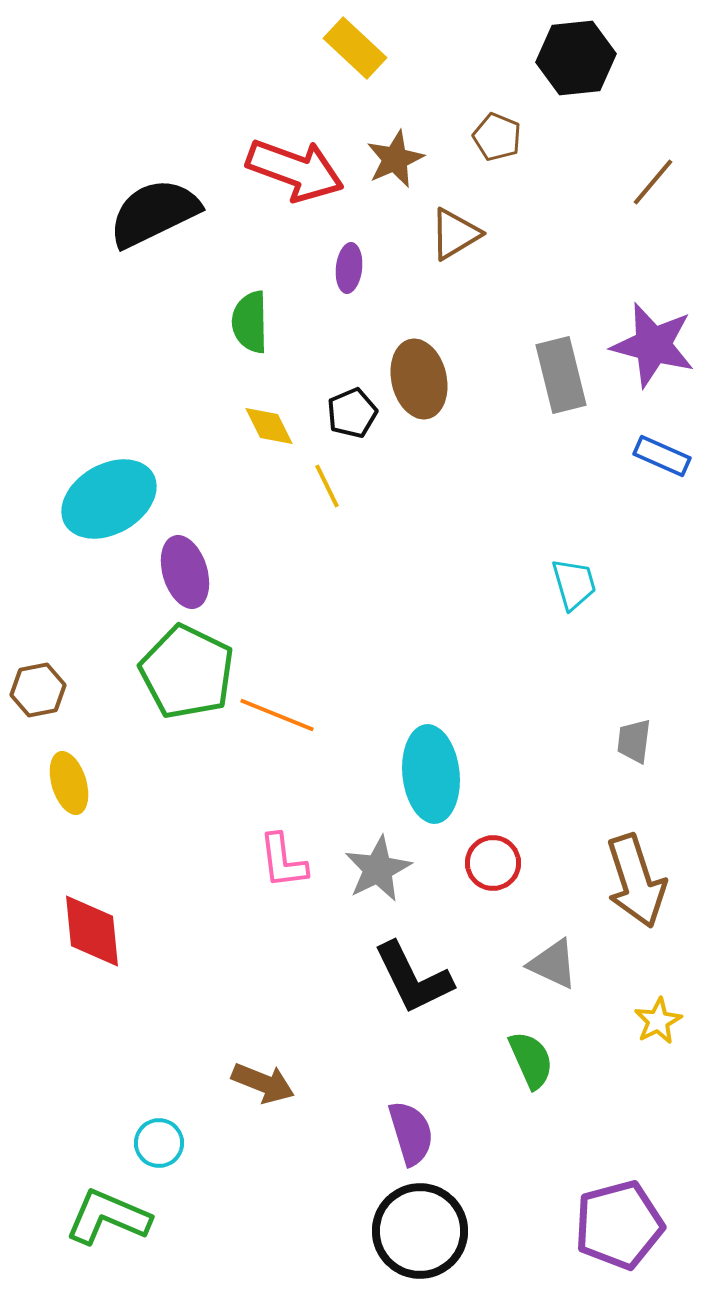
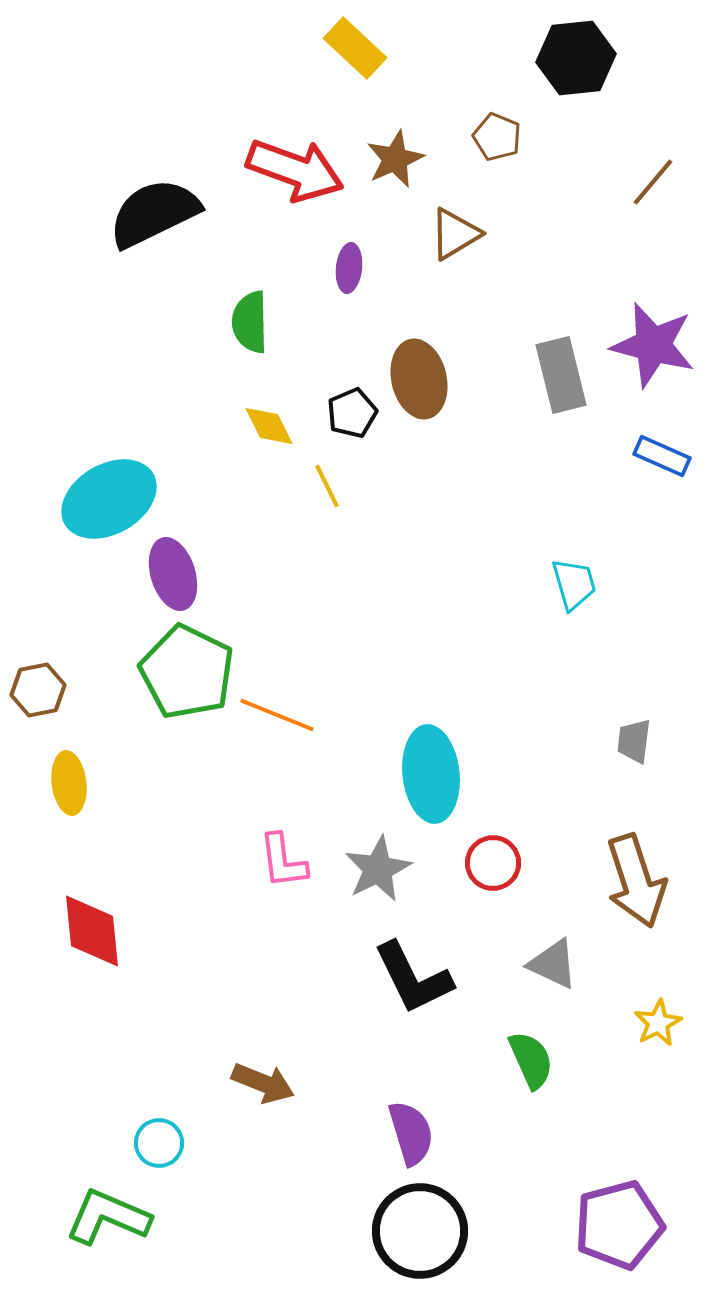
purple ellipse at (185, 572): moved 12 px left, 2 px down
yellow ellipse at (69, 783): rotated 10 degrees clockwise
yellow star at (658, 1021): moved 2 px down
